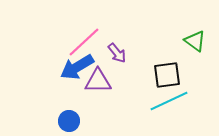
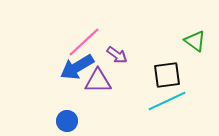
purple arrow: moved 2 px down; rotated 15 degrees counterclockwise
cyan line: moved 2 px left
blue circle: moved 2 px left
